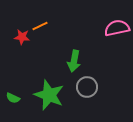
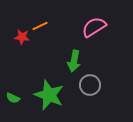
pink semicircle: moved 23 px left, 1 px up; rotated 20 degrees counterclockwise
gray circle: moved 3 px right, 2 px up
